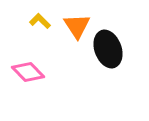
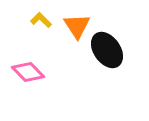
yellow L-shape: moved 1 px right, 1 px up
black ellipse: moved 1 px left, 1 px down; rotated 15 degrees counterclockwise
